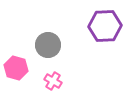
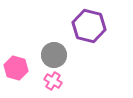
purple hexagon: moved 16 px left; rotated 16 degrees clockwise
gray circle: moved 6 px right, 10 px down
